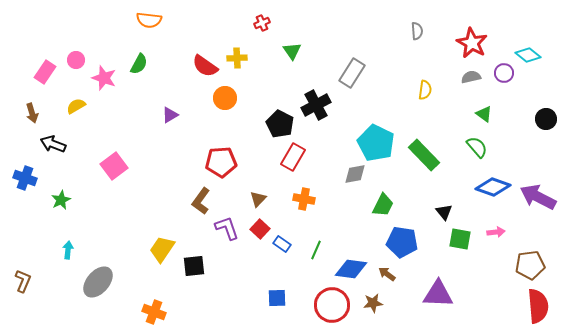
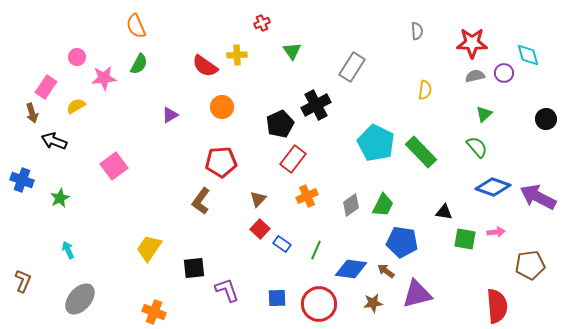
orange semicircle at (149, 20): moved 13 px left, 6 px down; rotated 60 degrees clockwise
red star at (472, 43): rotated 28 degrees counterclockwise
cyan diamond at (528, 55): rotated 35 degrees clockwise
yellow cross at (237, 58): moved 3 px up
pink circle at (76, 60): moved 1 px right, 3 px up
pink rectangle at (45, 72): moved 1 px right, 15 px down
gray rectangle at (352, 73): moved 6 px up
gray semicircle at (471, 77): moved 4 px right, 1 px up
pink star at (104, 78): rotated 25 degrees counterclockwise
orange circle at (225, 98): moved 3 px left, 9 px down
green triangle at (484, 114): rotated 42 degrees clockwise
black pentagon at (280, 124): rotated 20 degrees clockwise
black arrow at (53, 144): moved 1 px right, 3 px up
green rectangle at (424, 155): moved 3 px left, 3 px up
red rectangle at (293, 157): moved 2 px down; rotated 8 degrees clockwise
gray diamond at (355, 174): moved 4 px left, 31 px down; rotated 25 degrees counterclockwise
blue cross at (25, 178): moved 3 px left, 2 px down
orange cross at (304, 199): moved 3 px right, 3 px up; rotated 35 degrees counterclockwise
green star at (61, 200): moved 1 px left, 2 px up
black triangle at (444, 212): rotated 42 degrees counterclockwise
purple L-shape at (227, 228): moved 62 px down
green square at (460, 239): moved 5 px right
yellow trapezoid at (162, 249): moved 13 px left, 1 px up
cyan arrow at (68, 250): rotated 30 degrees counterclockwise
black square at (194, 266): moved 2 px down
brown arrow at (387, 274): moved 1 px left, 3 px up
gray ellipse at (98, 282): moved 18 px left, 17 px down
purple triangle at (438, 294): moved 21 px left; rotated 16 degrees counterclockwise
red circle at (332, 305): moved 13 px left, 1 px up
red semicircle at (538, 306): moved 41 px left
